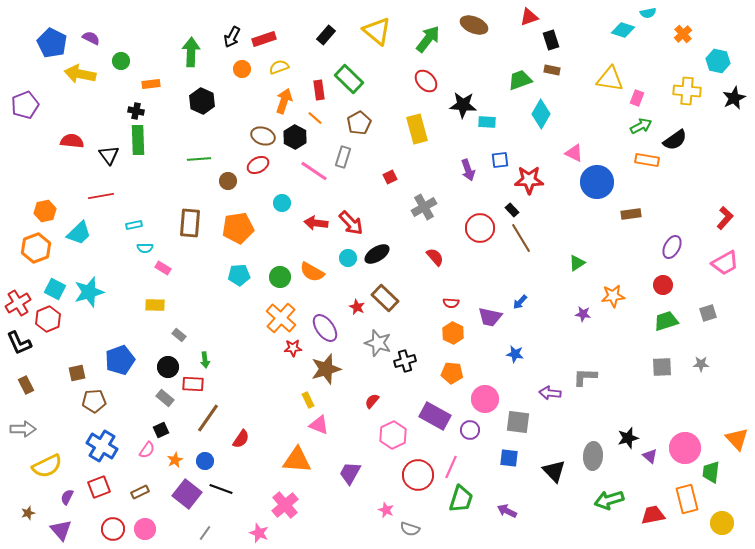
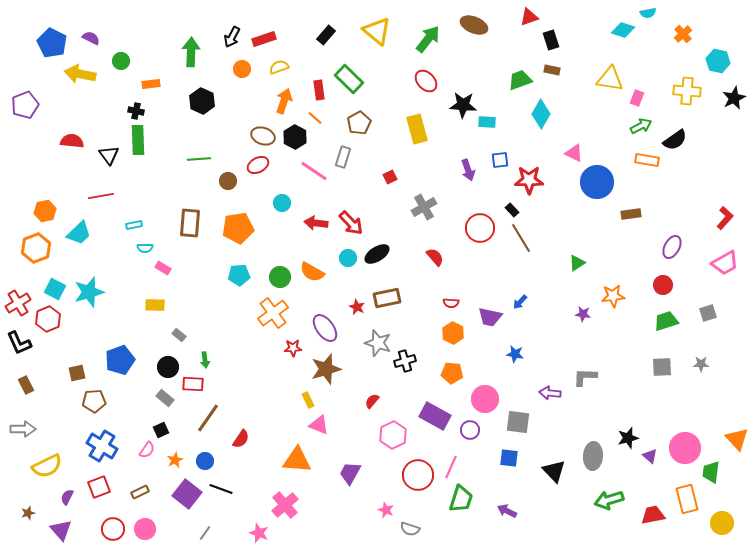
brown rectangle at (385, 298): moved 2 px right; rotated 56 degrees counterclockwise
orange cross at (281, 318): moved 8 px left, 5 px up; rotated 12 degrees clockwise
